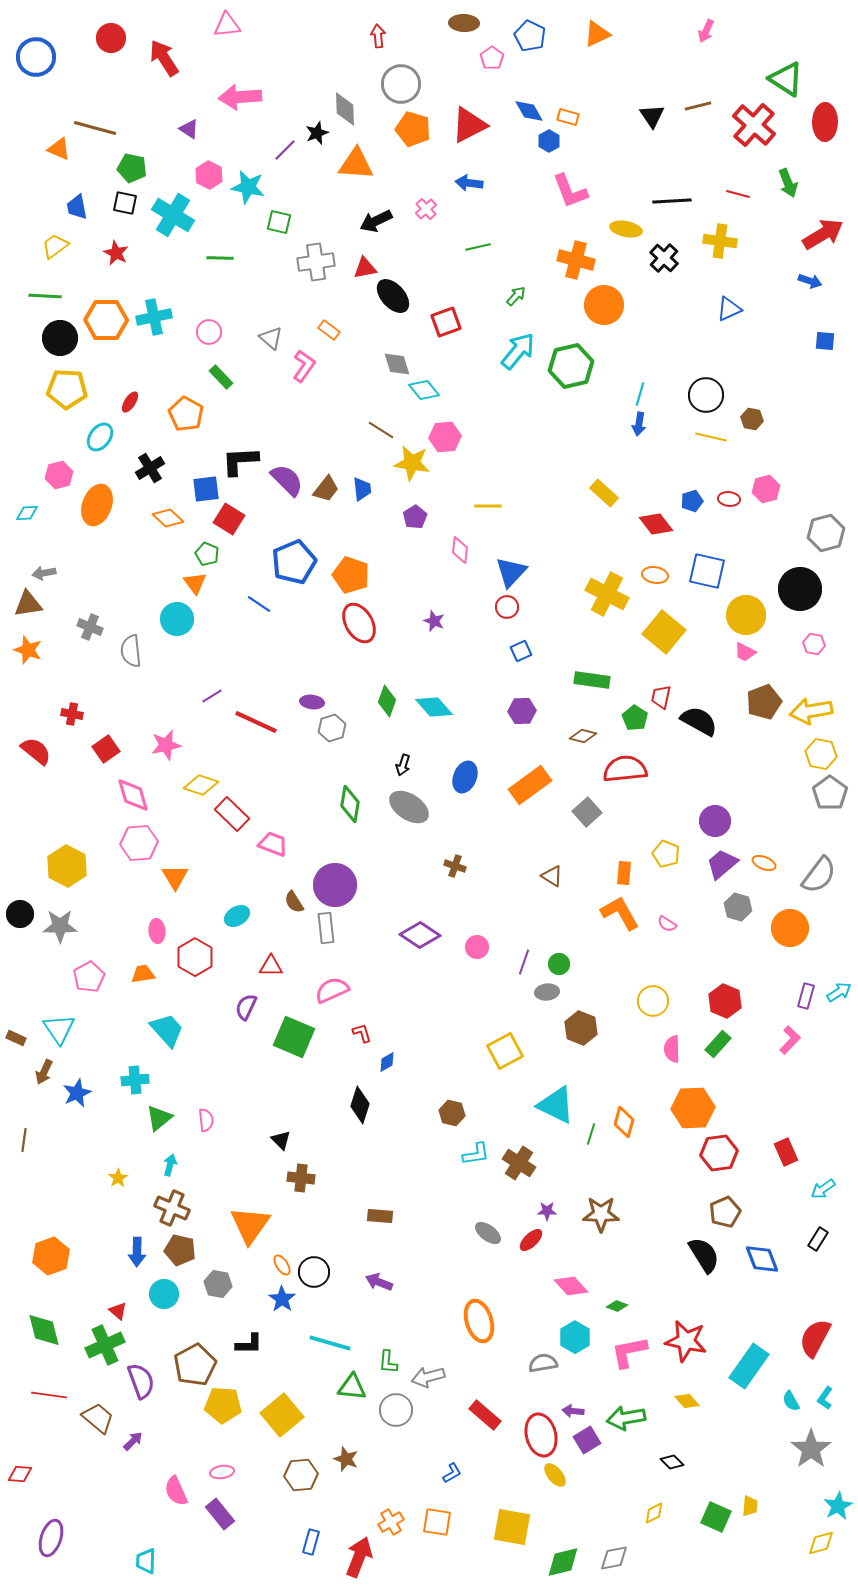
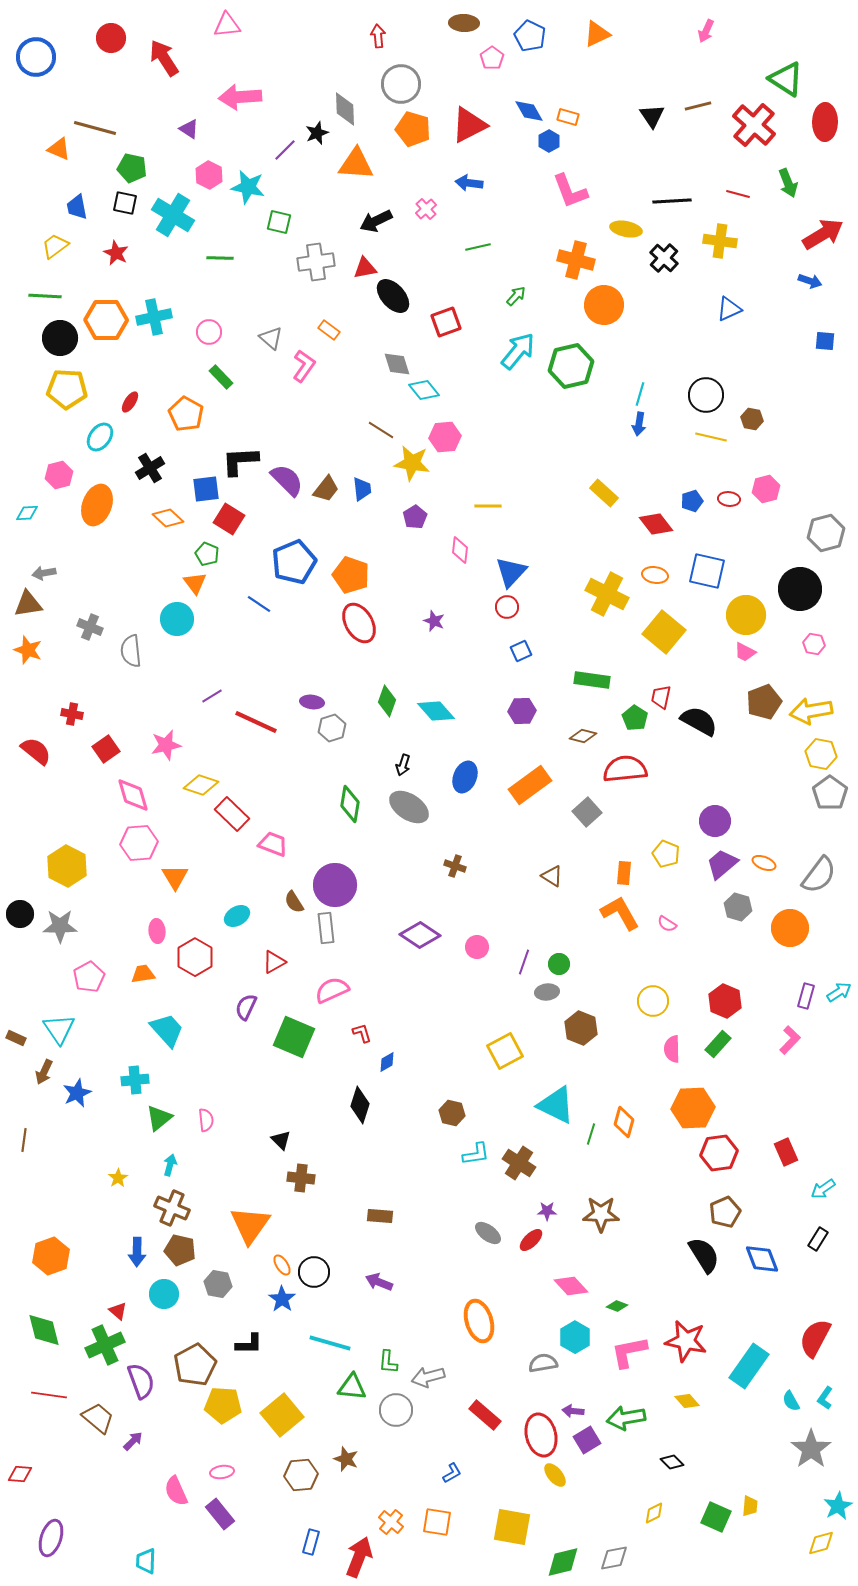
cyan diamond at (434, 707): moved 2 px right, 4 px down
red triangle at (271, 966): moved 3 px right, 4 px up; rotated 30 degrees counterclockwise
orange cross at (391, 1522): rotated 20 degrees counterclockwise
